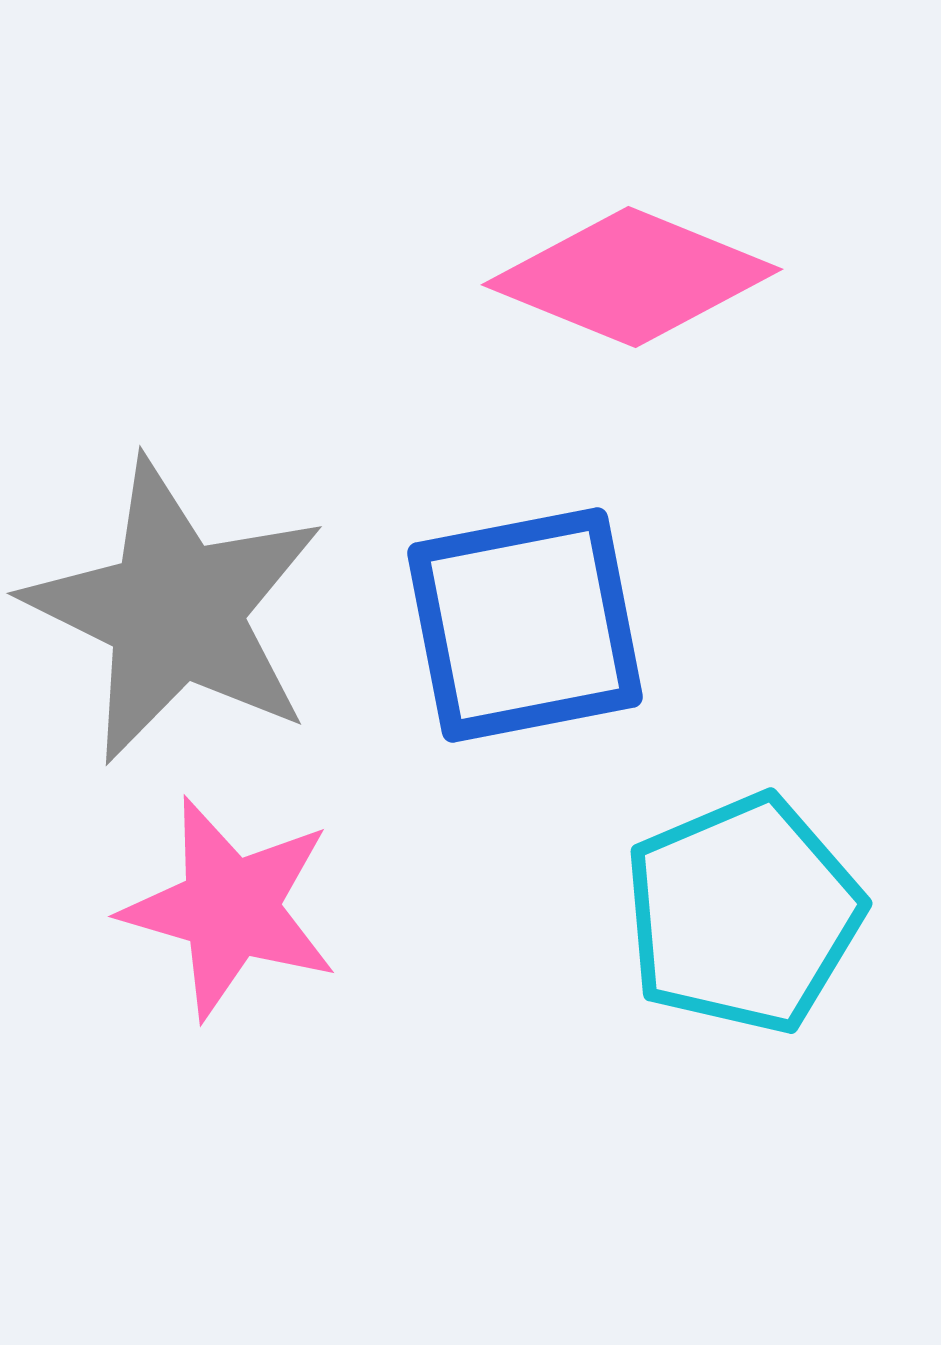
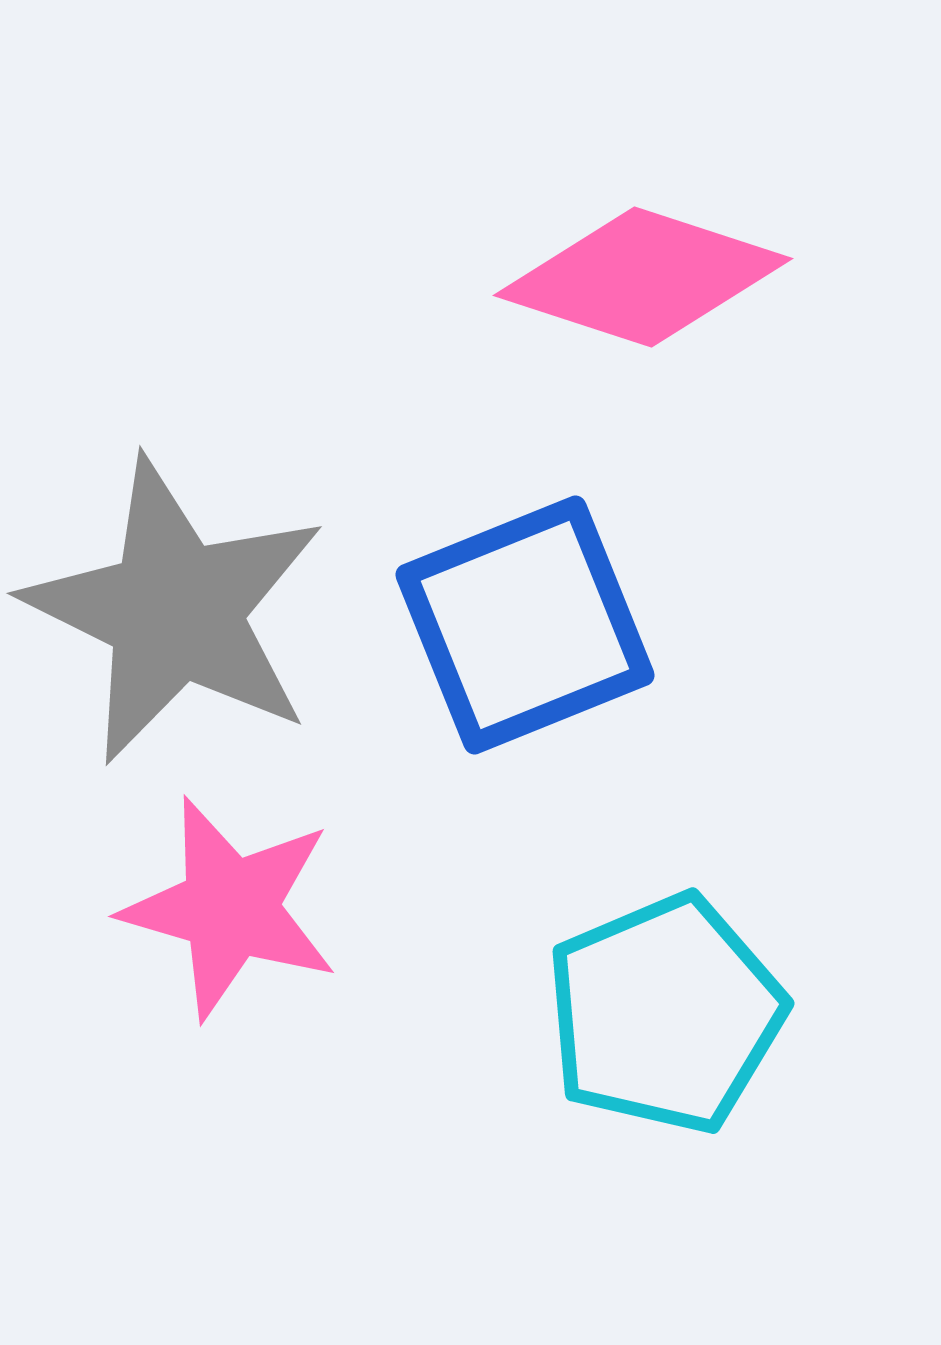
pink diamond: moved 11 px right; rotated 4 degrees counterclockwise
blue square: rotated 11 degrees counterclockwise
cyan pentagon: moved 78 px left, 100 px down
